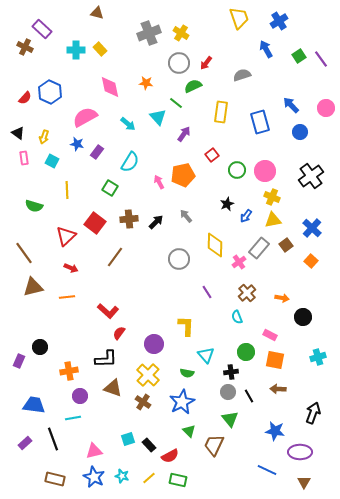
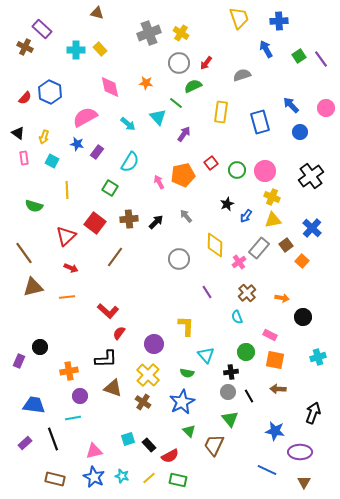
blue cross at (279, 21): rotated 30 degrees clockwise
red square at (212, 155): moved 1 px left, 8 px down
orange square at (311, 261): moved 9 px left
